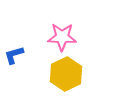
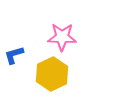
yellow hexagon: moved 14 px left
